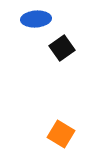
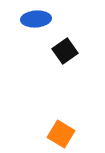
black square: moved 3 px right, 3 px down
